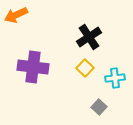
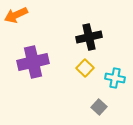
black cross: rotated 20 degrees clockwise
purple cross: moved 5 px up; rotated 20 degrees counterclockwise
cyan cross: rotated 18 degrees clockwise
